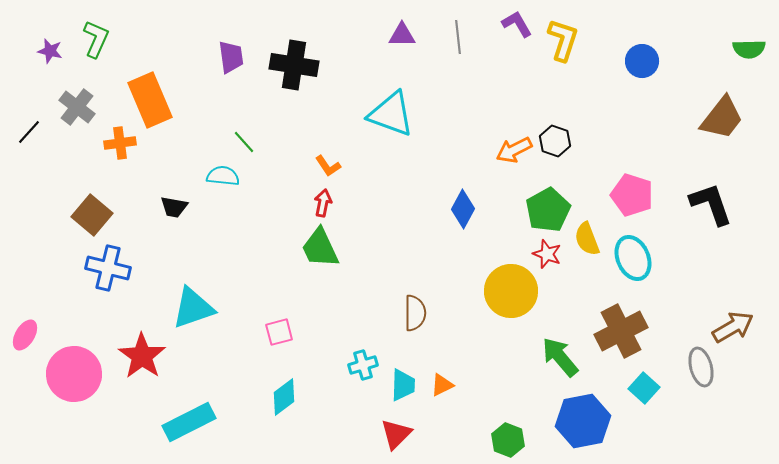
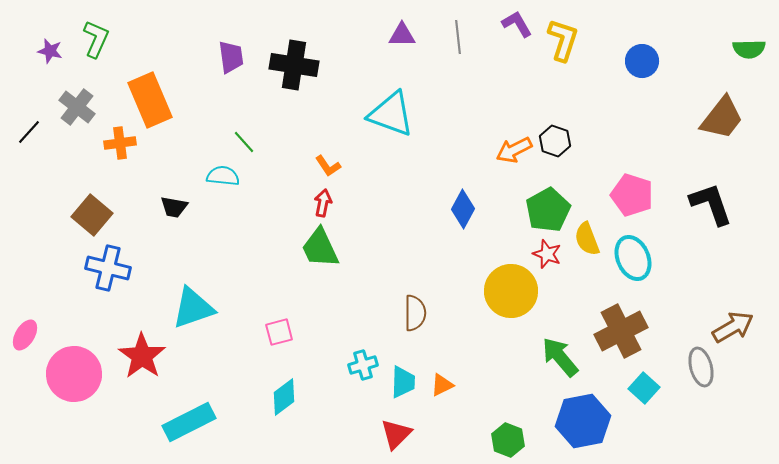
cyan trapezoid at (403, 385): moved 3 px up
